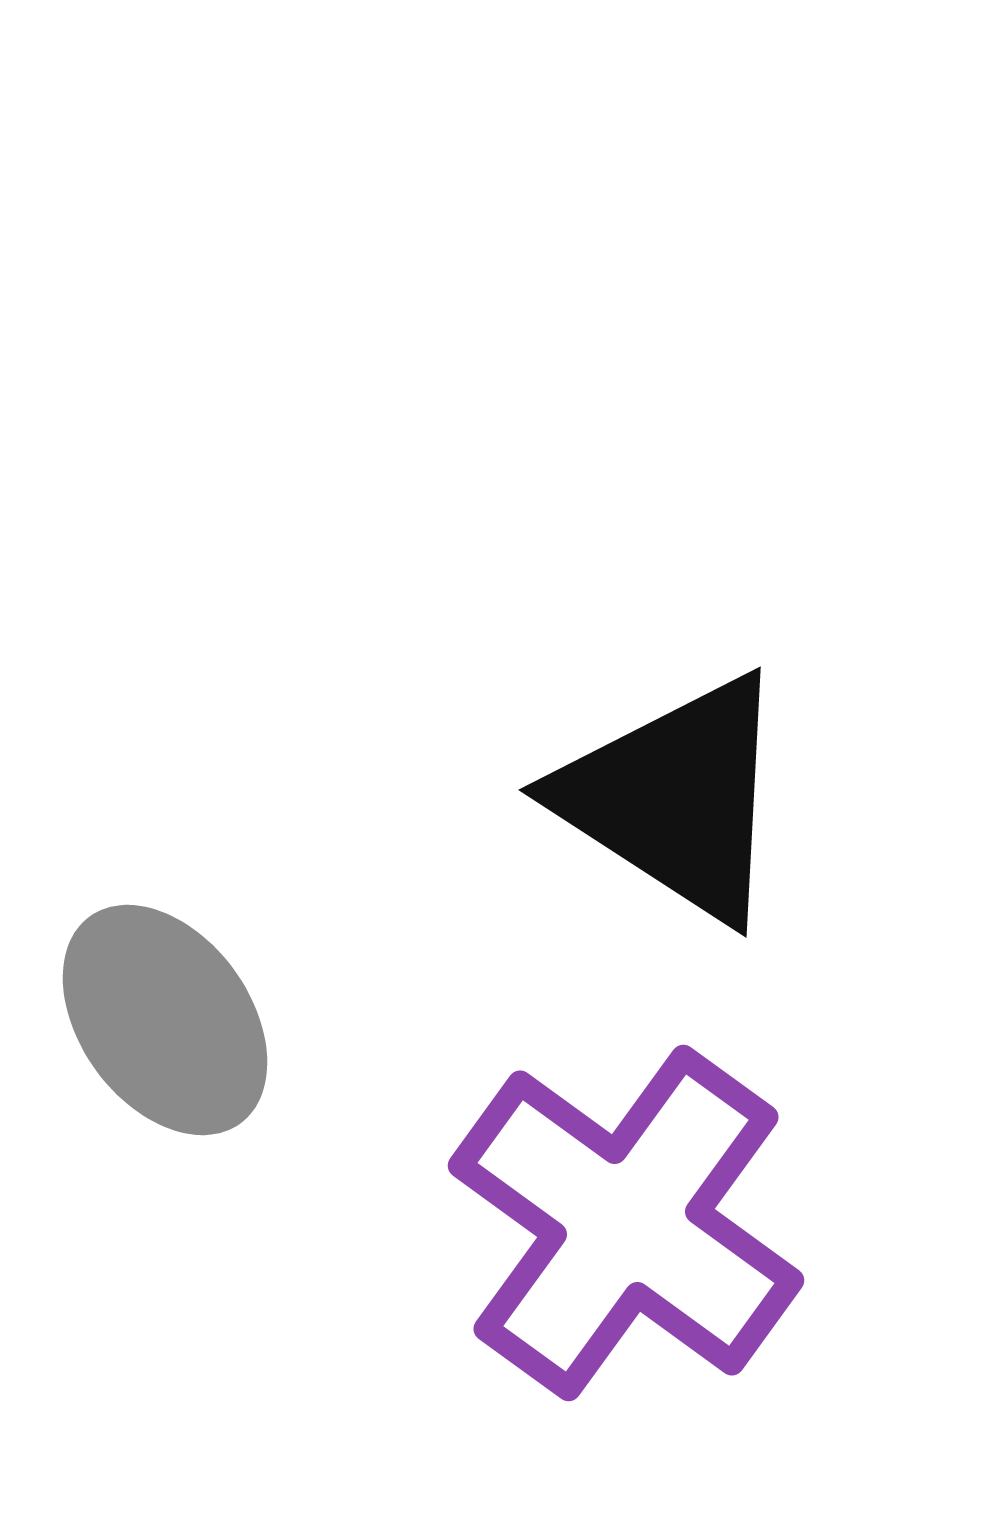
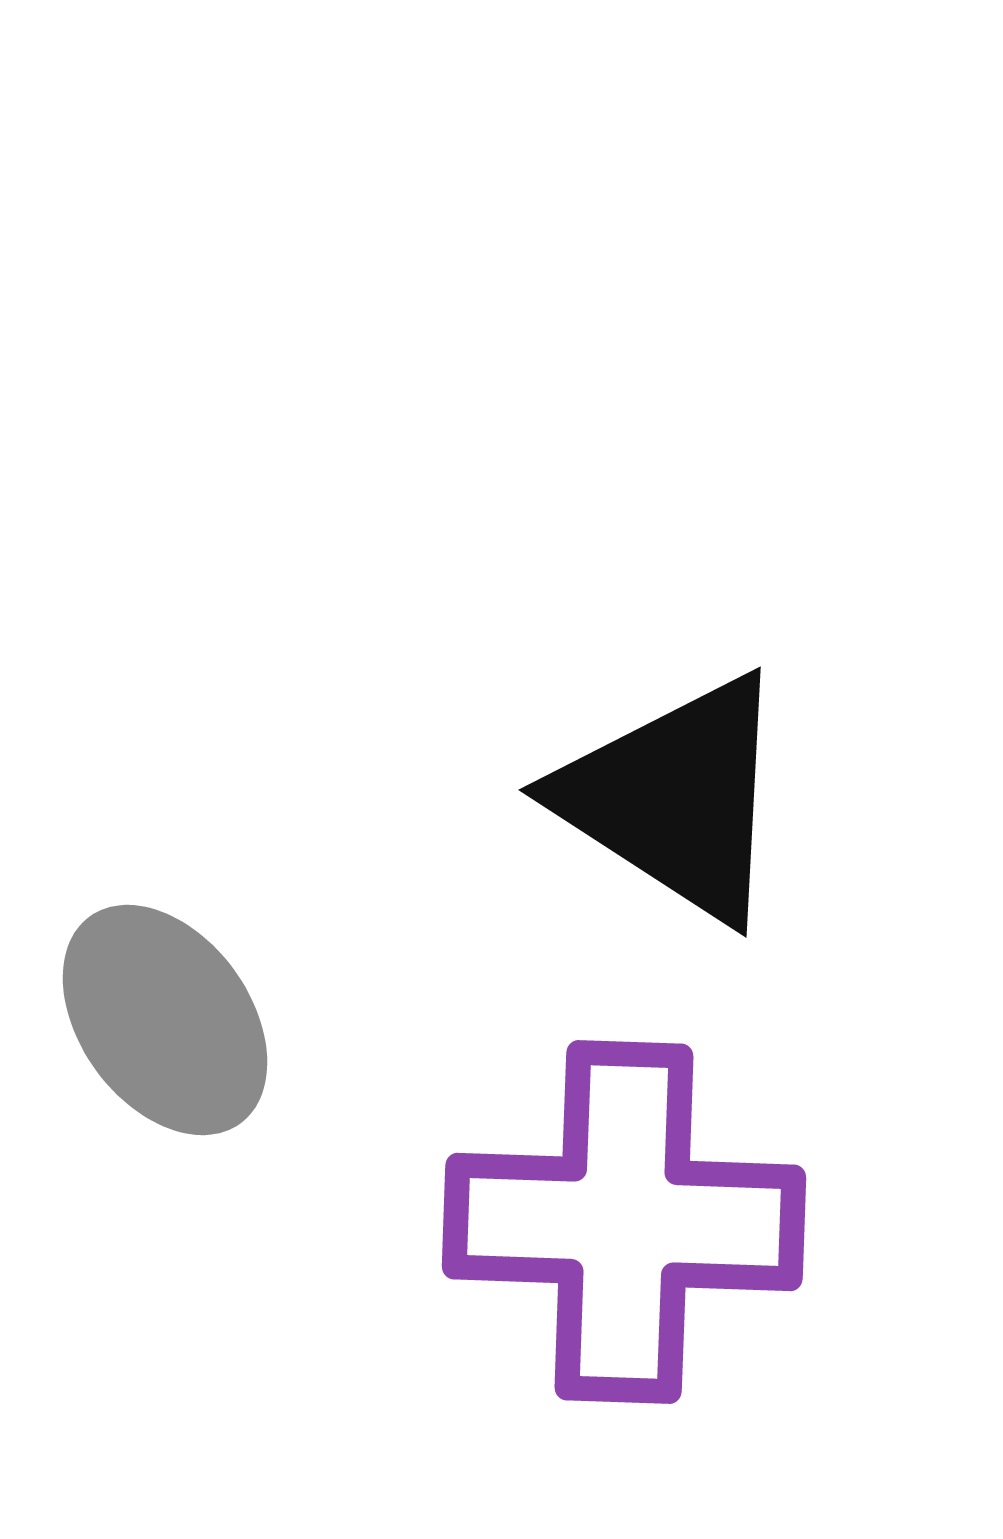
purple cross: moved 2 px left, 1 px up; rotated 34 degrees counterclockwise
